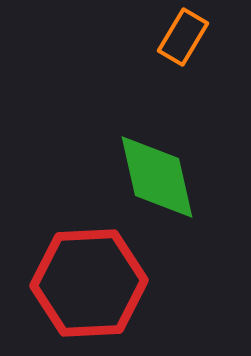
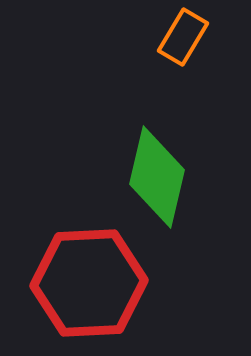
green diamond: rotated 26 degrees clockwise
